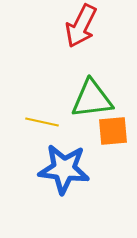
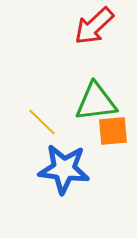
red arrow: moved 13 px right; rotated 21 degrees clockwise
green triangle: moved 4 px right, 3 px down
yellow line: rotated 32 degrees clockwise
